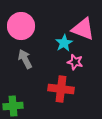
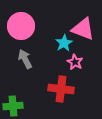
pink star: rotated 14 degrees clockwise
